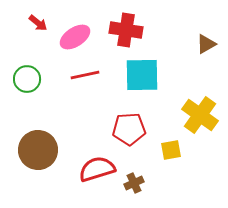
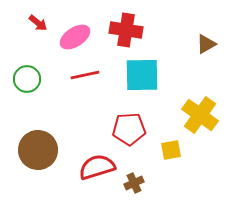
red semicircle: moved 2 px up
